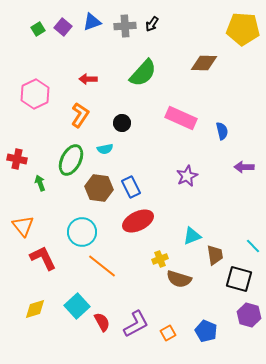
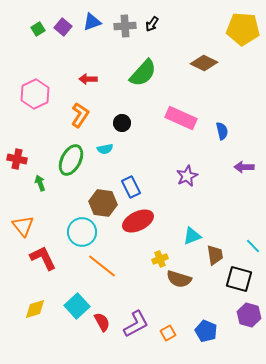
brown diamond: rotated 24 degrees clockwise
brown hexagon: moved 4 px right, 15 px down
